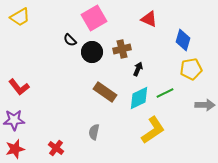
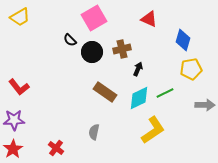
red star: moved 2 px left; rotated 18 degrees counterclockwise
